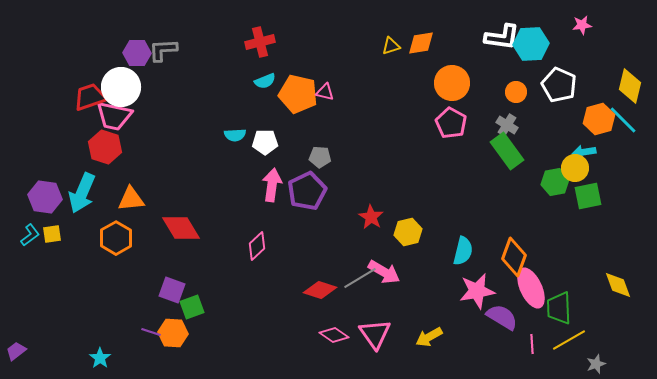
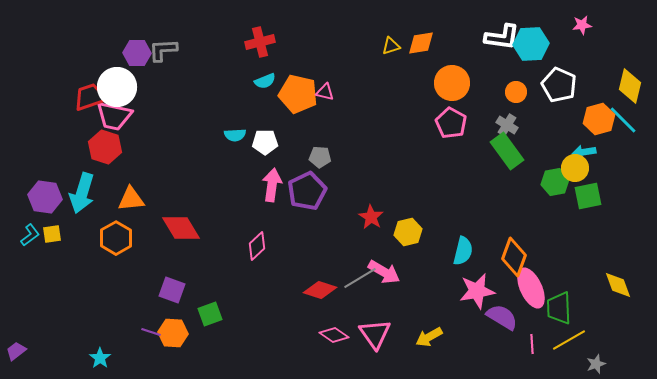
white circle at (121, 87): moved 4 px left
cyan arrow at (82, 193): rotated 6 degrees counterclockwise
green square at (192, 307): moved 18 px right, 7 px down
